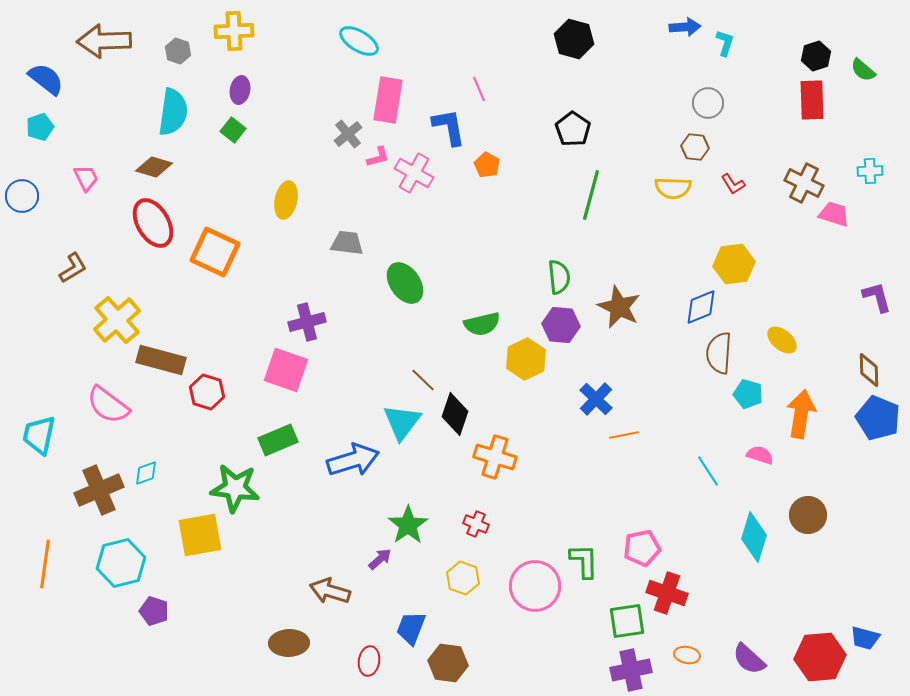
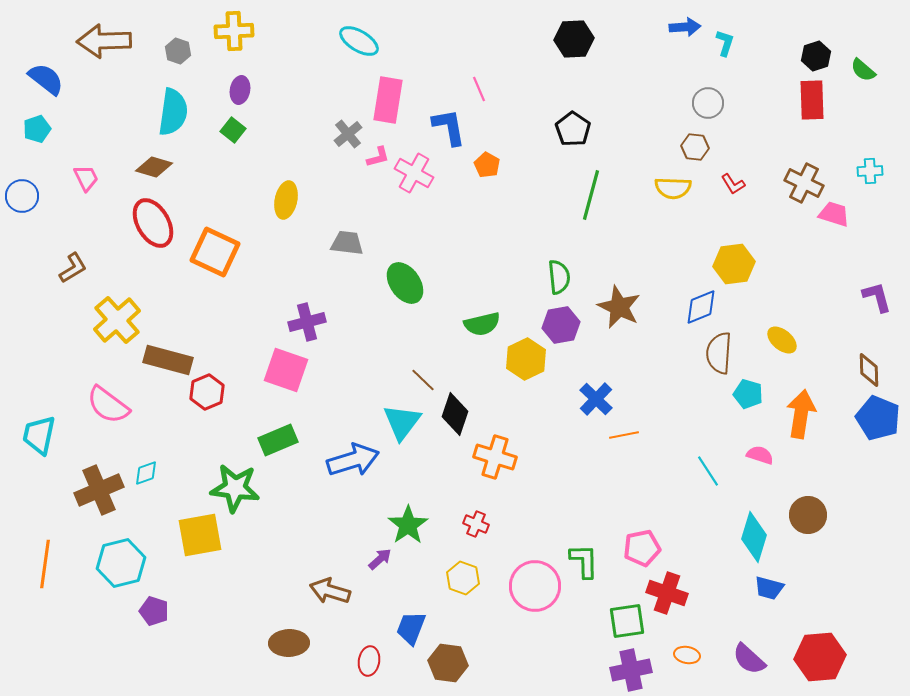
black hexagon at (574, 39): rotated 18 degrees counterclockwise
cyan pentagon at (40, 127): moved 3 px left, 2 px down
purple hexagon at (561, 325): rotated 15 degrees counterclockwise
brown rectangle at (161, 360): moved 7 px right
red hexagon at (207, 392): rotated 20 degrees clockwise
blue trapezoid at (865, 638): moved 96 px left, 50 px up
